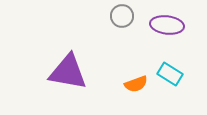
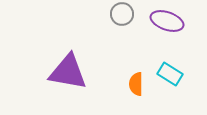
gray circle: moved 2 px up
purple ellipse: moved 4 px up; rotated 12 degrees clockwise
orange semicircle: rotated 110 degrees clockwise
